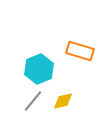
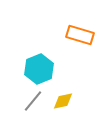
orange rectangle: moved 16 px up
